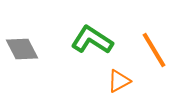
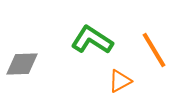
gray diamond: moved 15 px down; rotated 64 degrees counterclockwise
orange triangle: moved 1 px right
